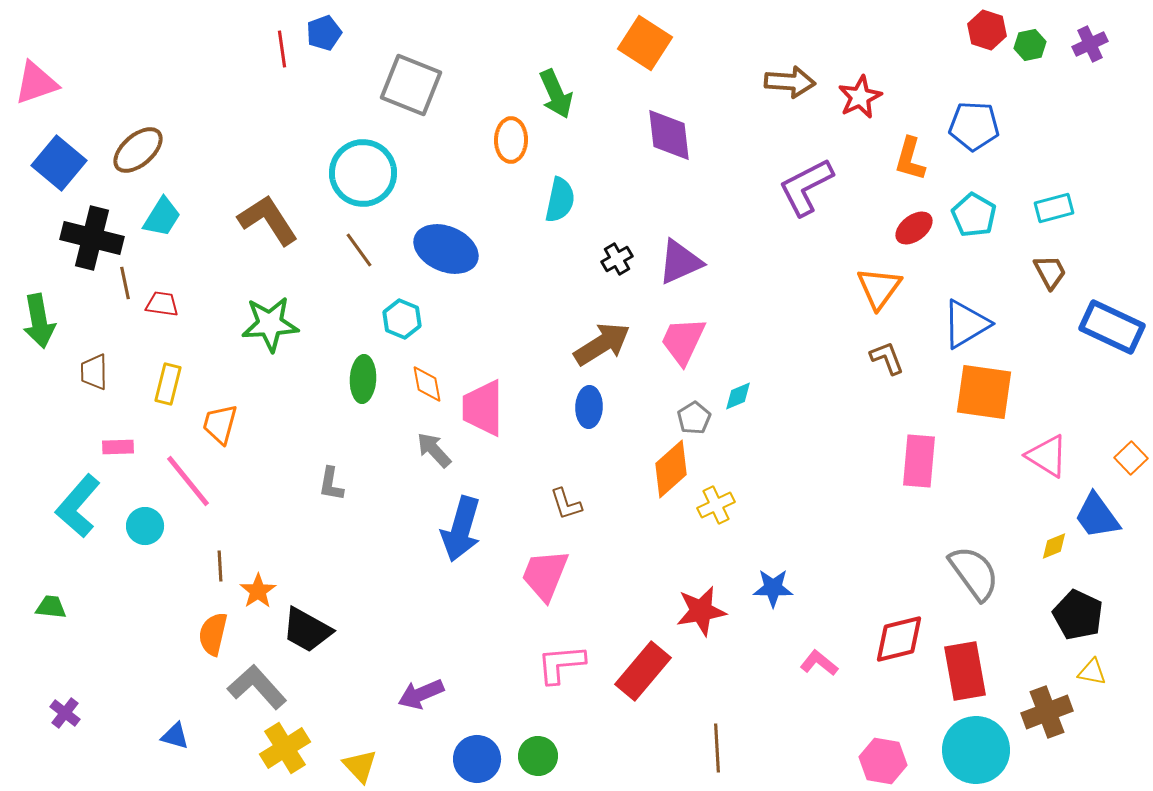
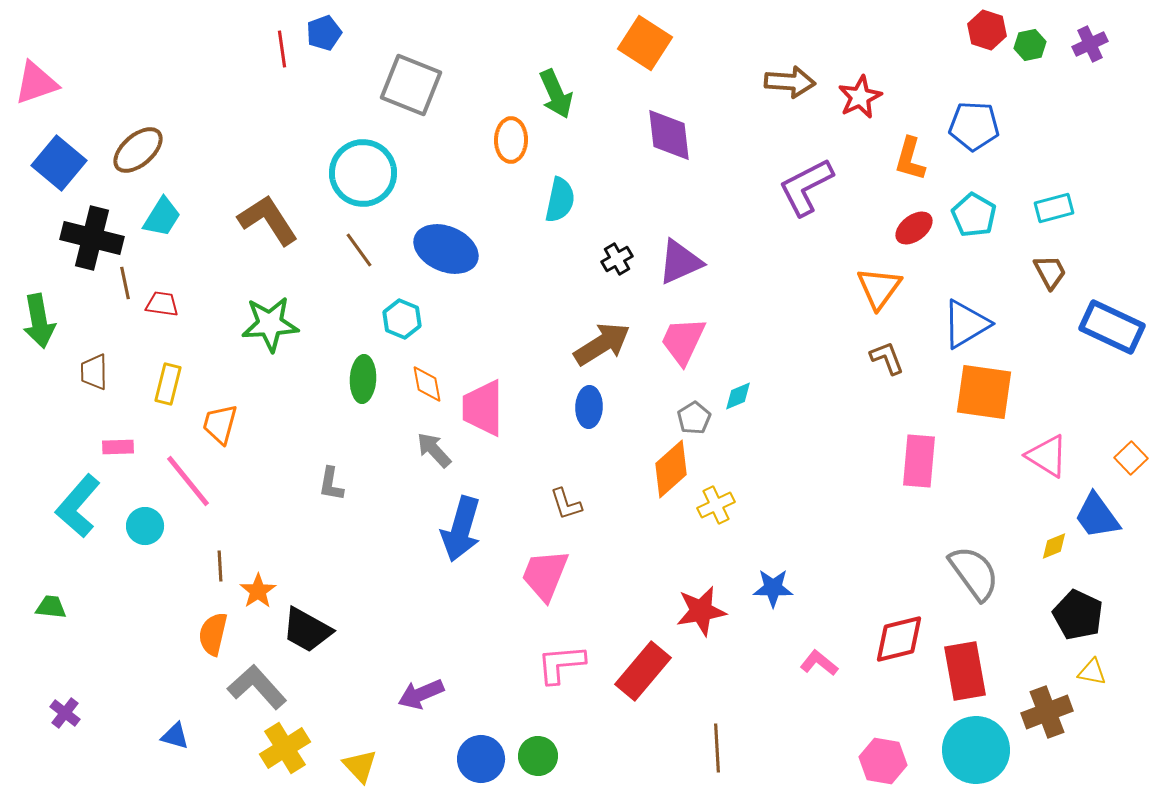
blue circle at (477, 759): moved 4 px right
